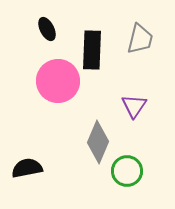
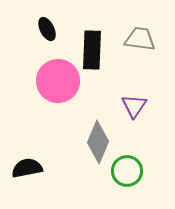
gray trapezoid: rotated 96 degrees counterclockwise
